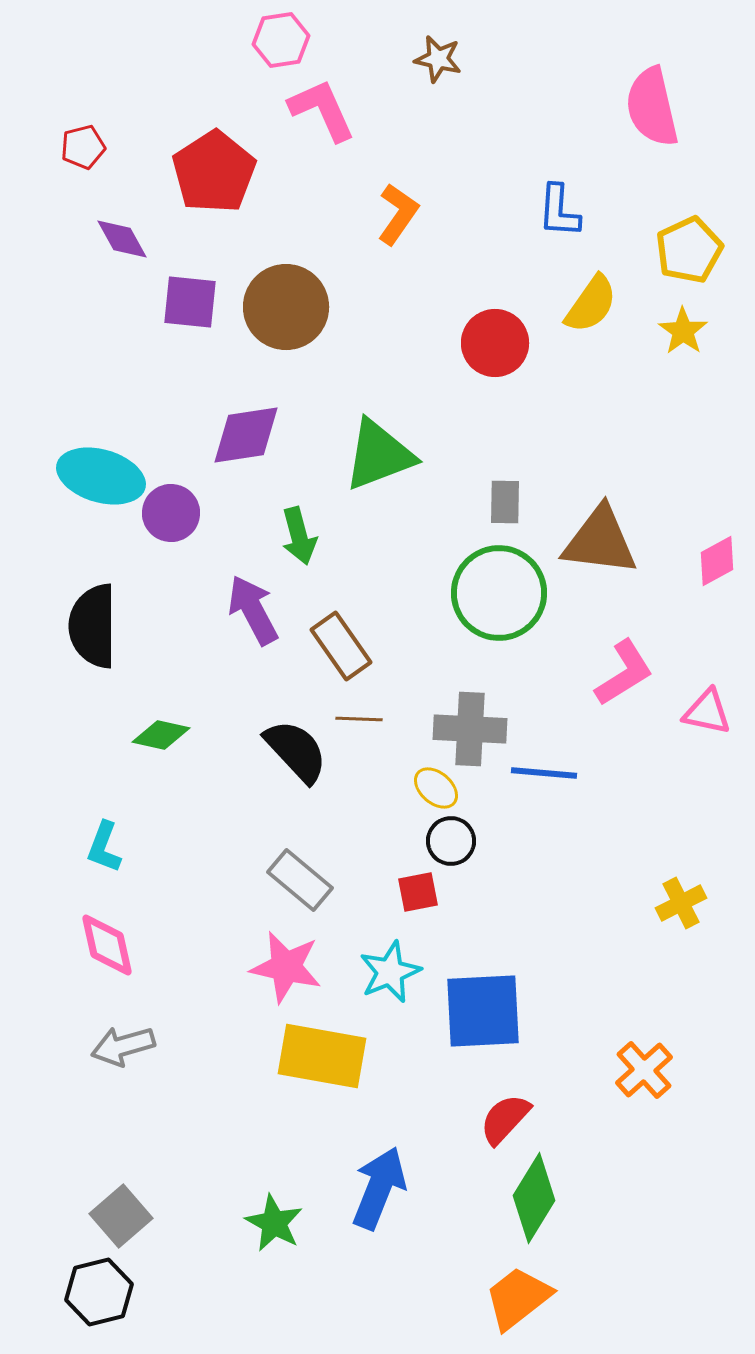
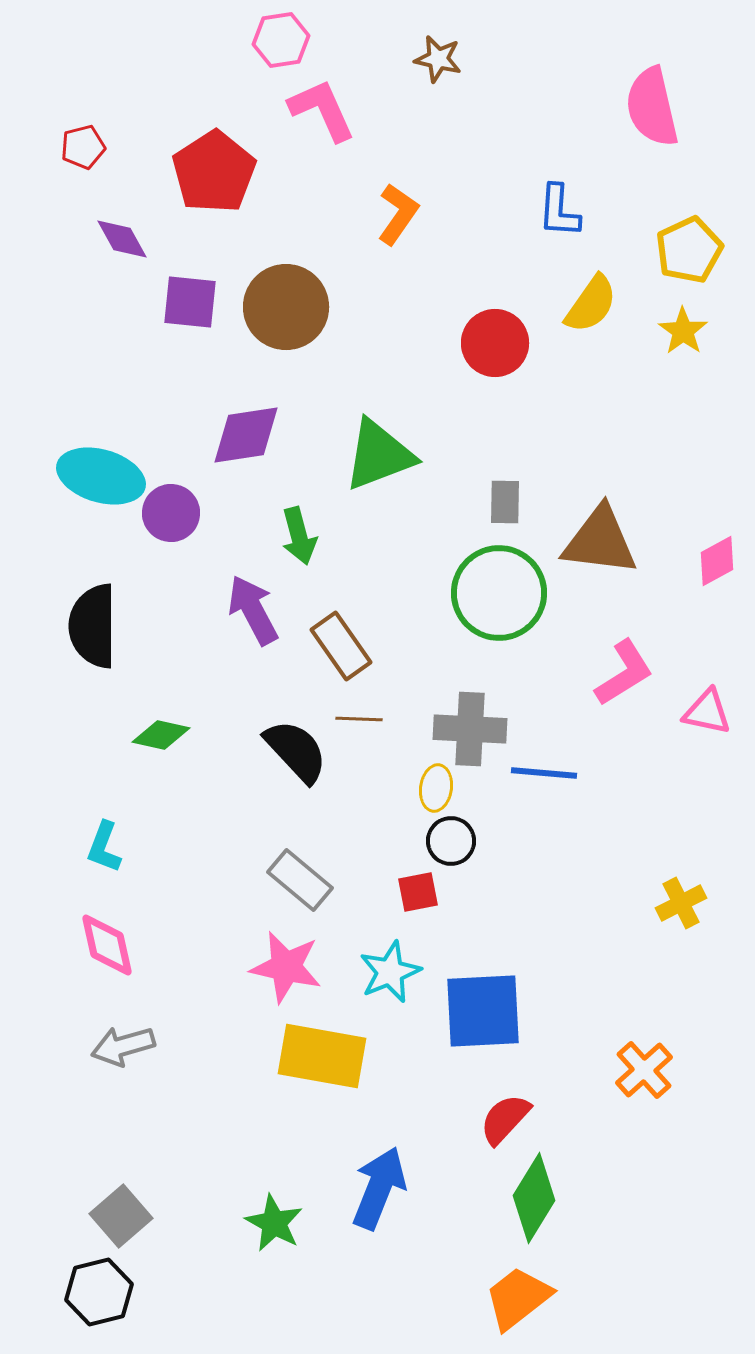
yellow ellipse at (436, 788): rotated 57 degrees clockwise
